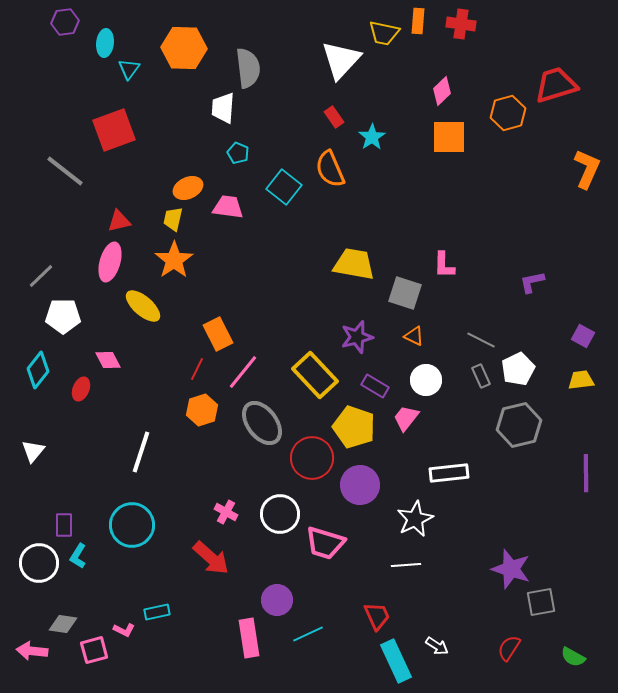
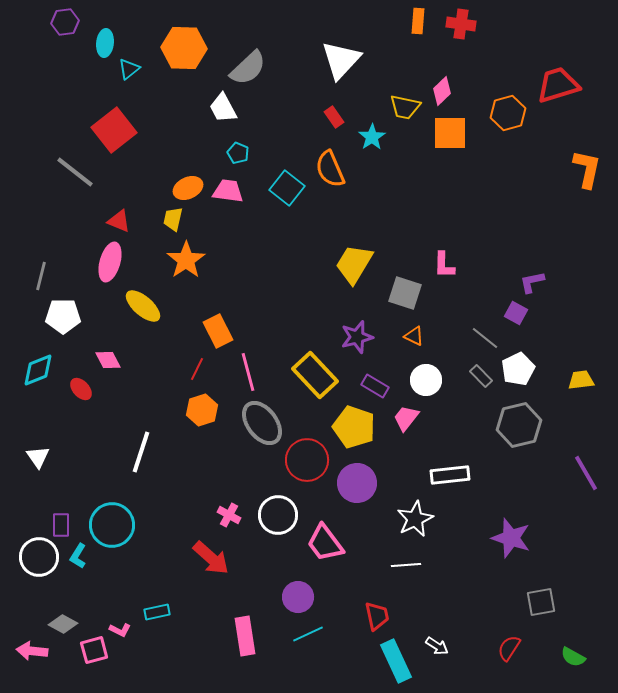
yellow trapezoid at (384, 33): moved 21 px right, 74 px down
gray semicircle at (248, 68): rotated 54 degrees clockwise
cyan triangle at (129, 69): rotated 15 degrees clockwise
red trapezoid at (556, 85): moved 2 px right
white trapezoid at (223, 108): rotated 32 degrees counterclockwise
red square at (114, 130): rotated 18 degrees counterclockwise
orange square at (449, 137): moved 1 px right, 4 px up
orange L-shape at (587, 169): rotated 12 degrees counterclockwise
gray line at (65, 171): moved 10 px right, 1 px down
cyan square at (284, 187): moved 3 px right, 1 px down
pink trapezoid at (228, 207): moved 16 px up
red triangle at (119, 221): rotated 35 degrees clockwise
orange star at (174, 260): moved 12 px right
yellow trapezoid at (354, 264): rotated 69 degrees counterclockwise
gray line at (41, 276): rotated 32 degrees counterclockwise
orange rectangle at (218, 334): moved 3 px up
purple square at (583, 336): moved 67 px left, 23 px up
gray line at (481, 340): moved 4 px right, 2 px up; rotated 12 degrees clockwise
cyan diamond at (38, 370): rotated 30 degrees clockwise
pink line at (243, 372): moved 5 px right; rotated 54 degrees counterclockwise
gray rectangle at (481, 376): rotated 20 degrees counterclockwise
red ellipse at (81, 389): rotated 65 degrees counterclockwise
white triangle at (33, 451): moved 5 px right, 6 px down; rotated 15 degrees counterclockwise
red circle at (312, 458): moved 5 px left, 2 px down
white rectangle at (449, 473): moved 1 px right, 2 px down
purple line at (586, 473): rotated 30 degrees counterclockwise
purple circle at (360, 485): moved 3 px left, 2 px up
pink cross at (226, 512): moved 3 px right, 3 px down
white circle at (280, 514): moved 2 px left, 1 px down
purple rectangle at (64, 525): moved 3 px left
cyan circle at (132, 525): moved 20 px left
pink trapezoid at (325, 543): rotated 36 degrees clockwise
white circle at (39, 563): moved 6 px up
purple star at (511, 569): moved 31 px up
purple circle at (277, 600): moved 21 px right, 3 px up
red trapezoid at (377, 616): rotated 12 degrees clockwise
gray diamond at (63, 624): rotated 20 degrees clockwise
pink L-shape at (124, 630): moved 4 px left
pink rectangle at (249, 638): moved 4 px left, 2 px up
